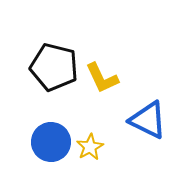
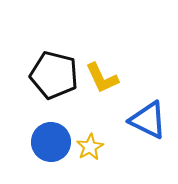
black pentagon: moved 8 px down
